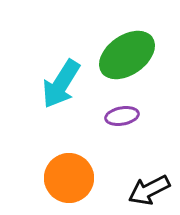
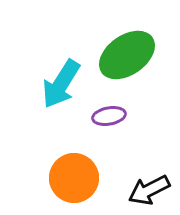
purple ellipse: moved 13 px left
orange circle: moved 5 px right
